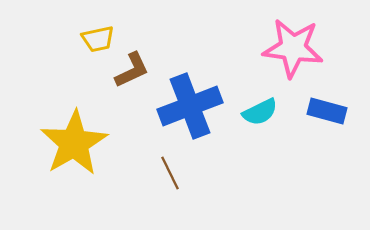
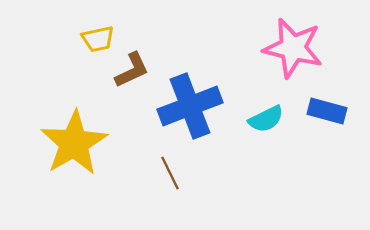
pink star: rotated 6 degrees clockwise
cyan semicircle: moved 6 px right, 7 px down
